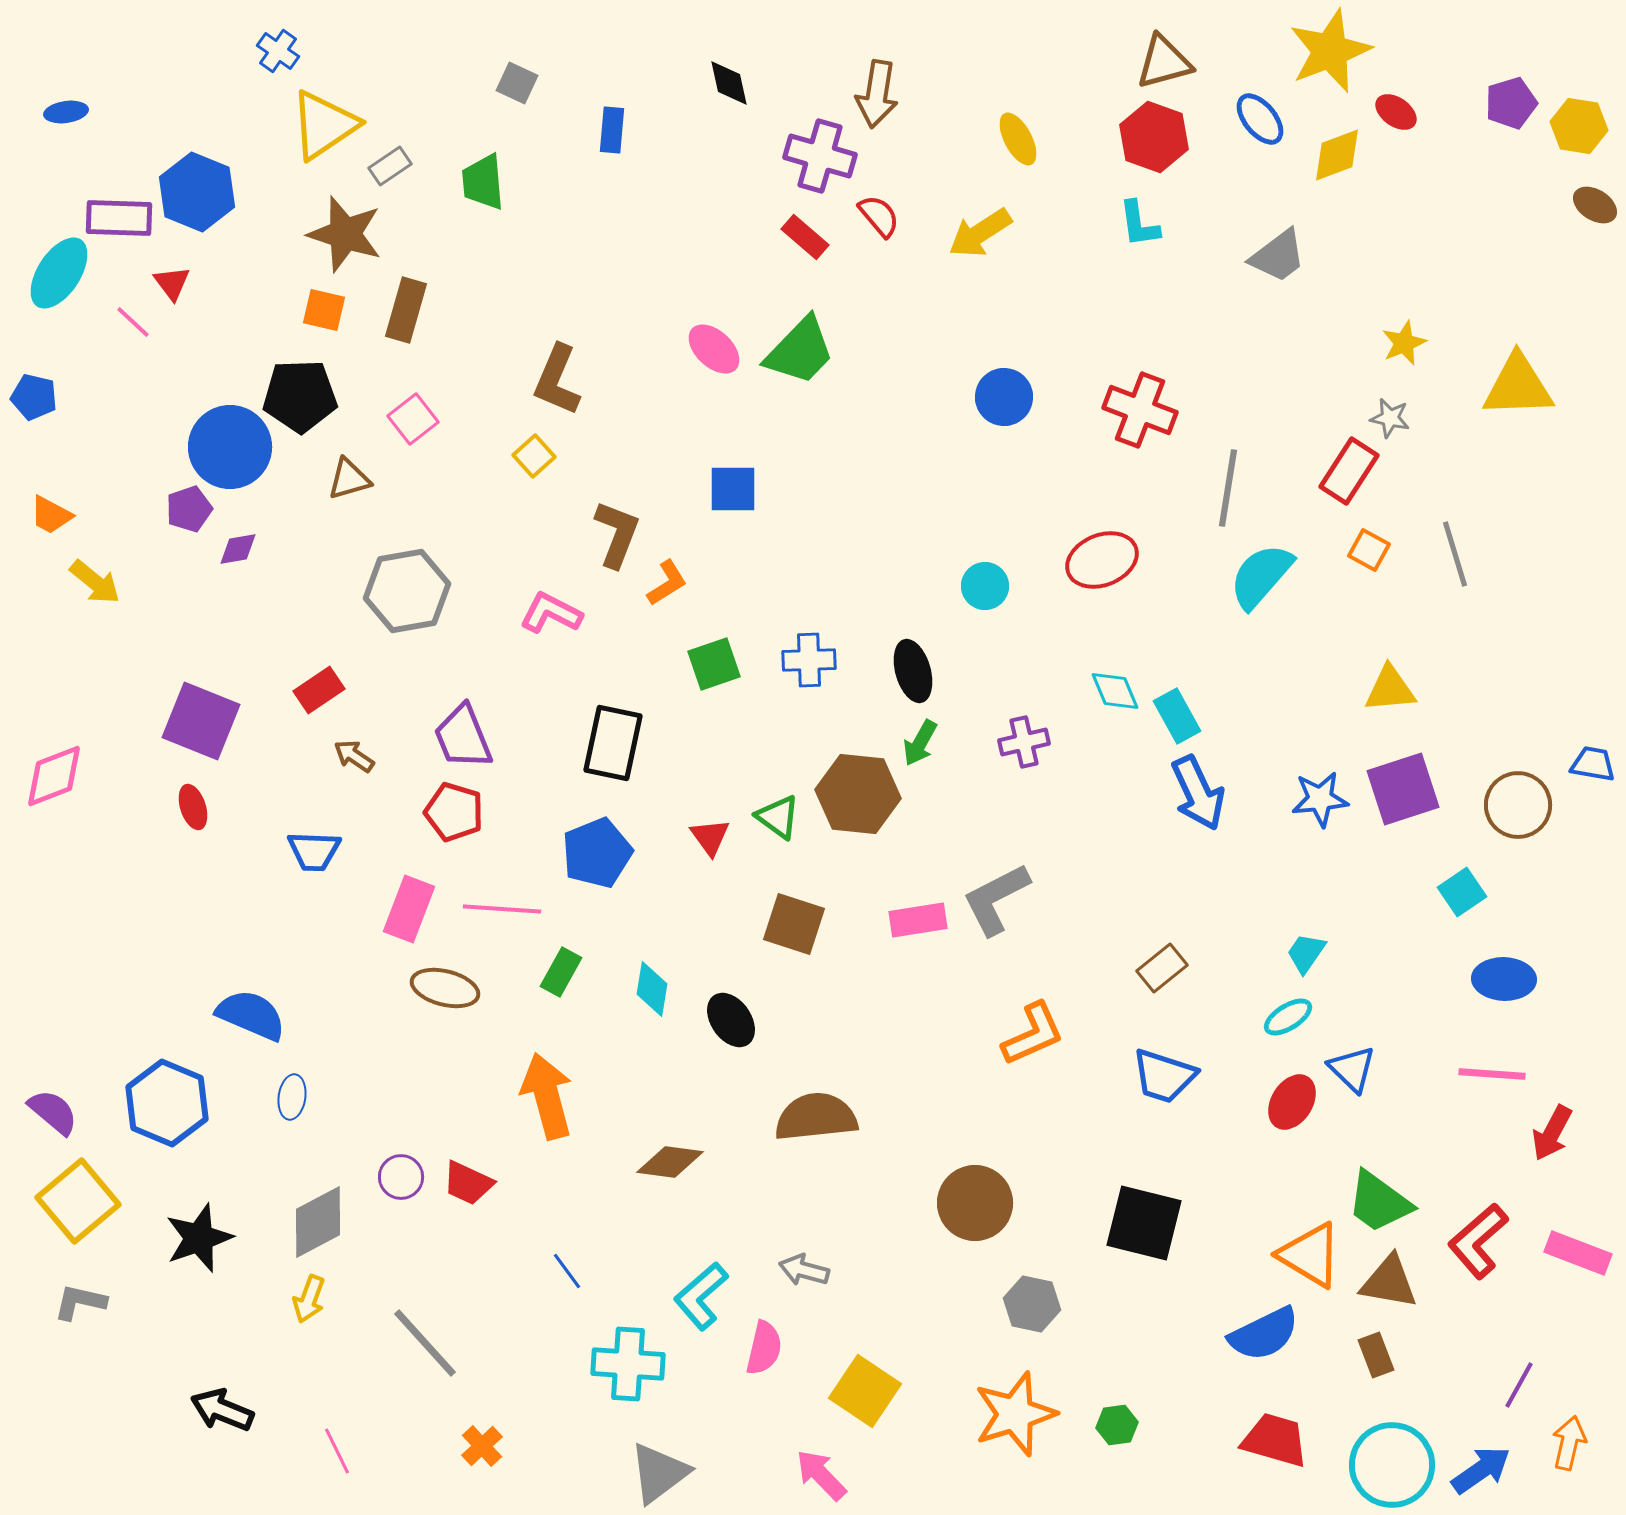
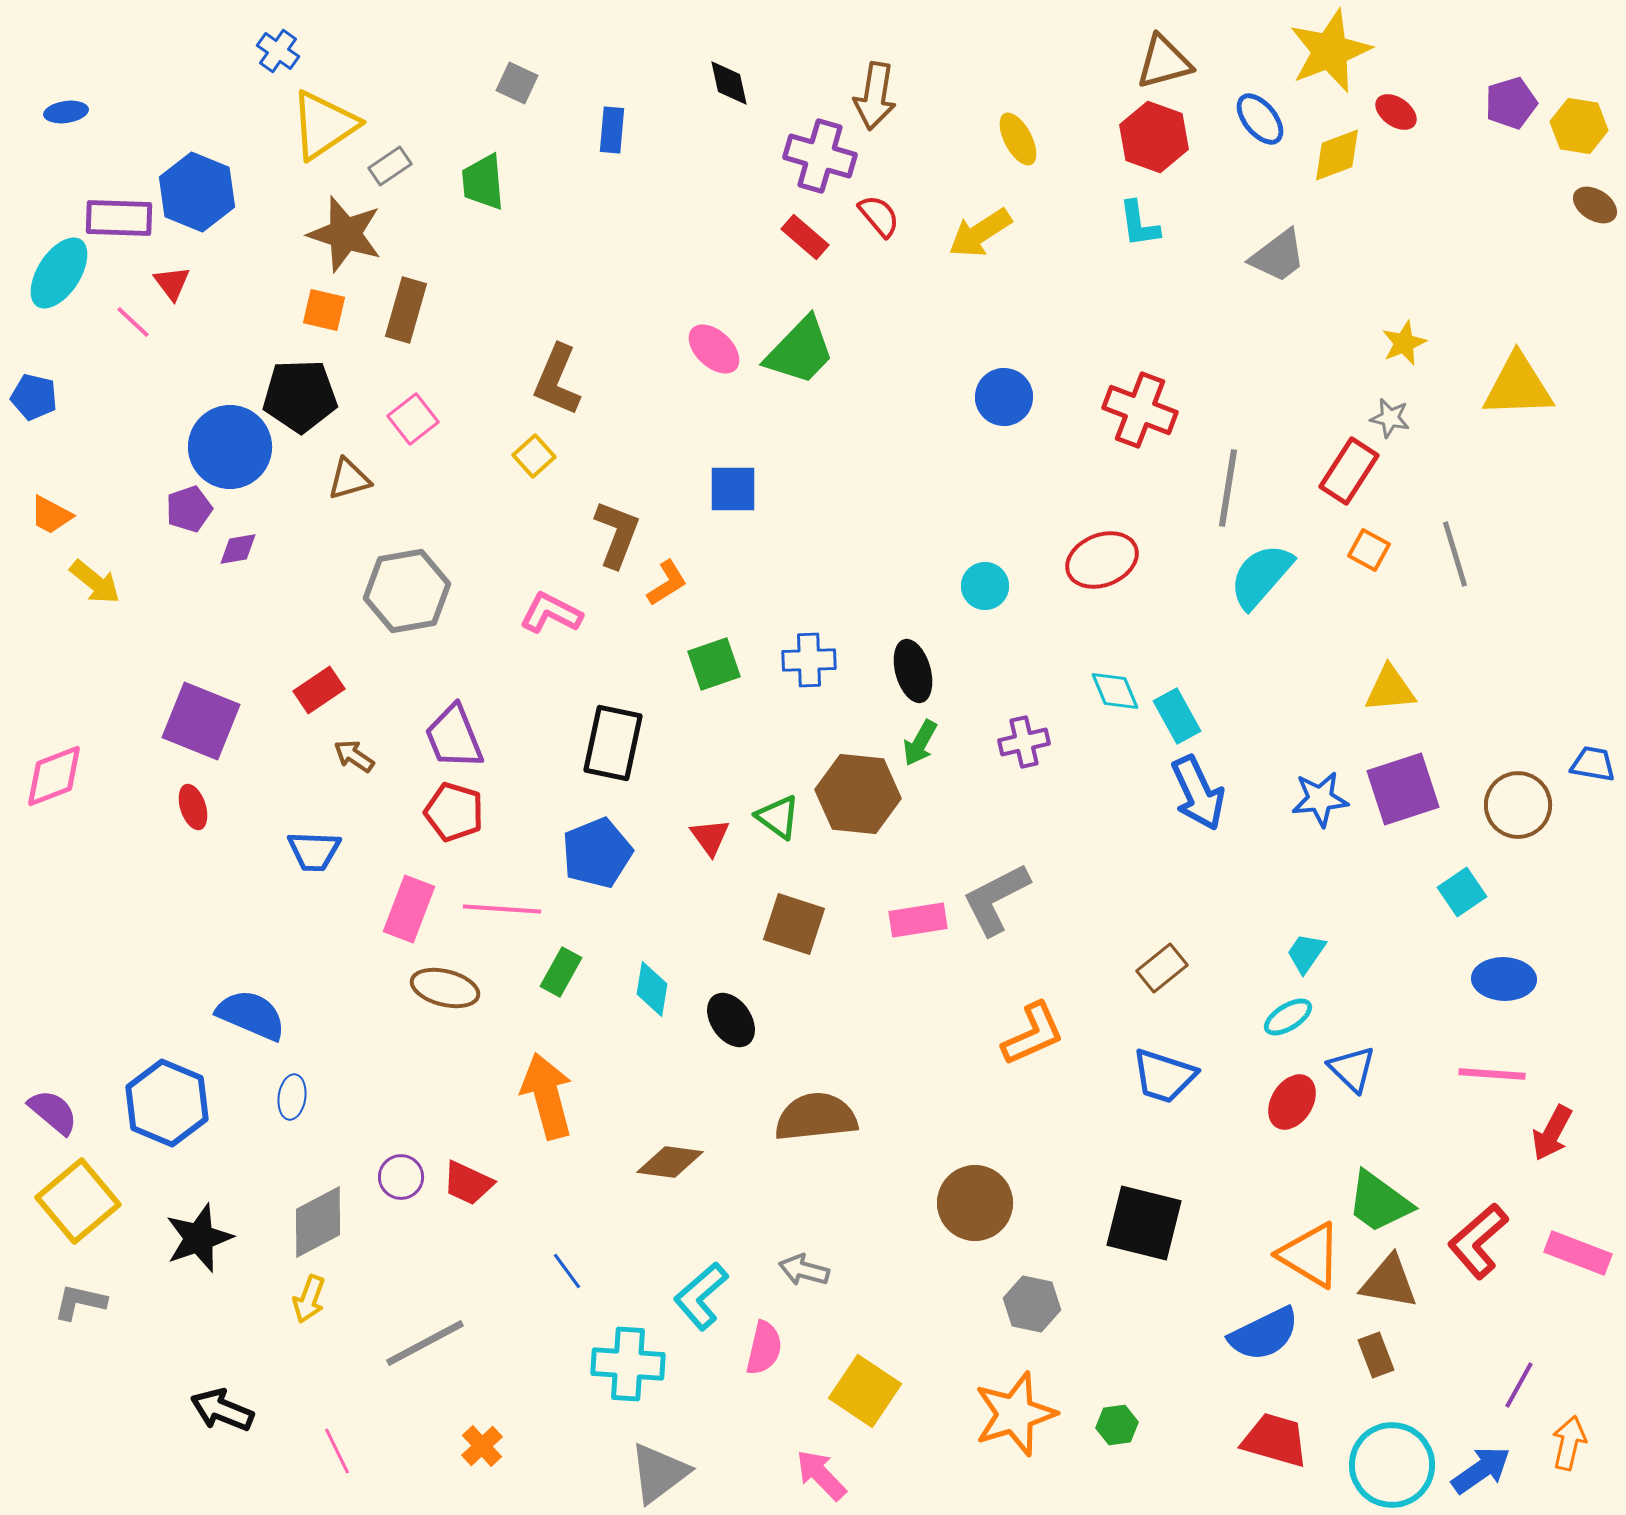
brown arrow at (877, 94): moved 2 px left, 2 px down
purple trapezoid at (463, 737): moved 9 px left
gray line at (425, 1343): rotated 76 degrees counterclockwise
